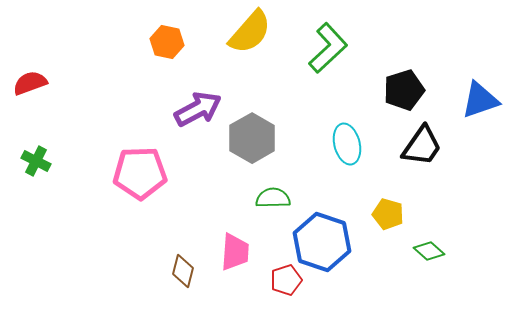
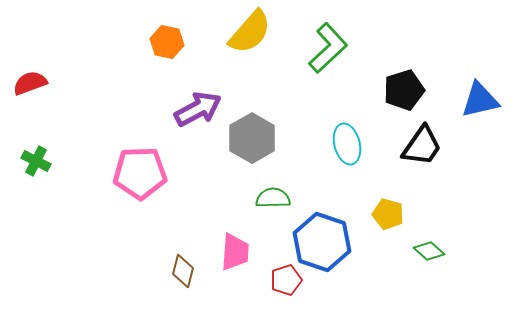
blue triangle: rotated 6 degrees clockwise
